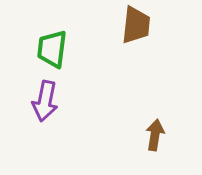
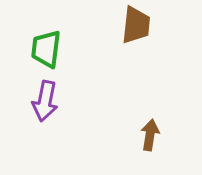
green trapezoid: moved 6 px left
brown arrow: moved 5 px left
